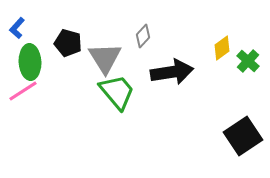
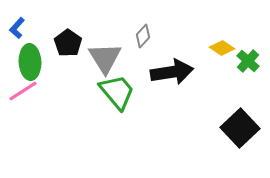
black pentagon: rotated 20 degrees clockwise
yellow diamond: rotated 70 degrees clockwise
black square: moved 3 px left, 8 px up; rotated 9 degrees counterclockwise
